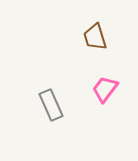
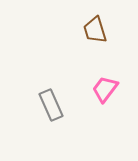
brown trapezoid: moved 7 px up
